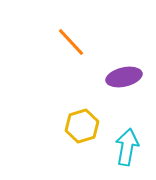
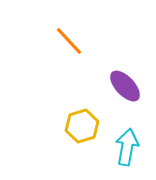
orange line: moved 2 px left, 1 px up
purple ellipse: moved 1 px right, 9 px down; rotated 60 degrees clockwise
